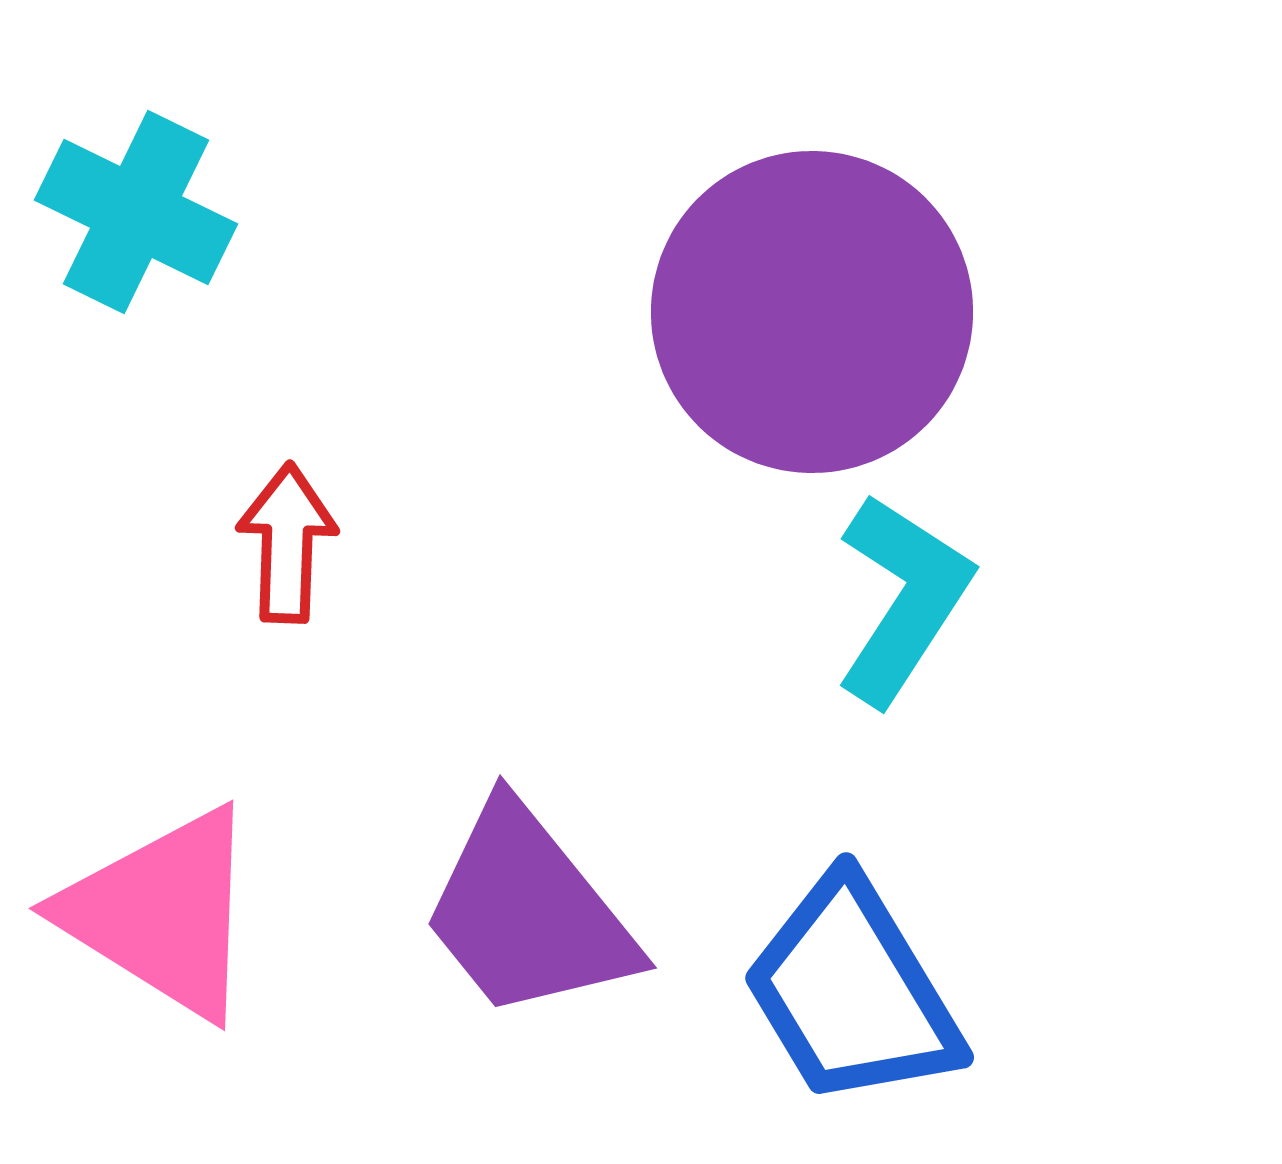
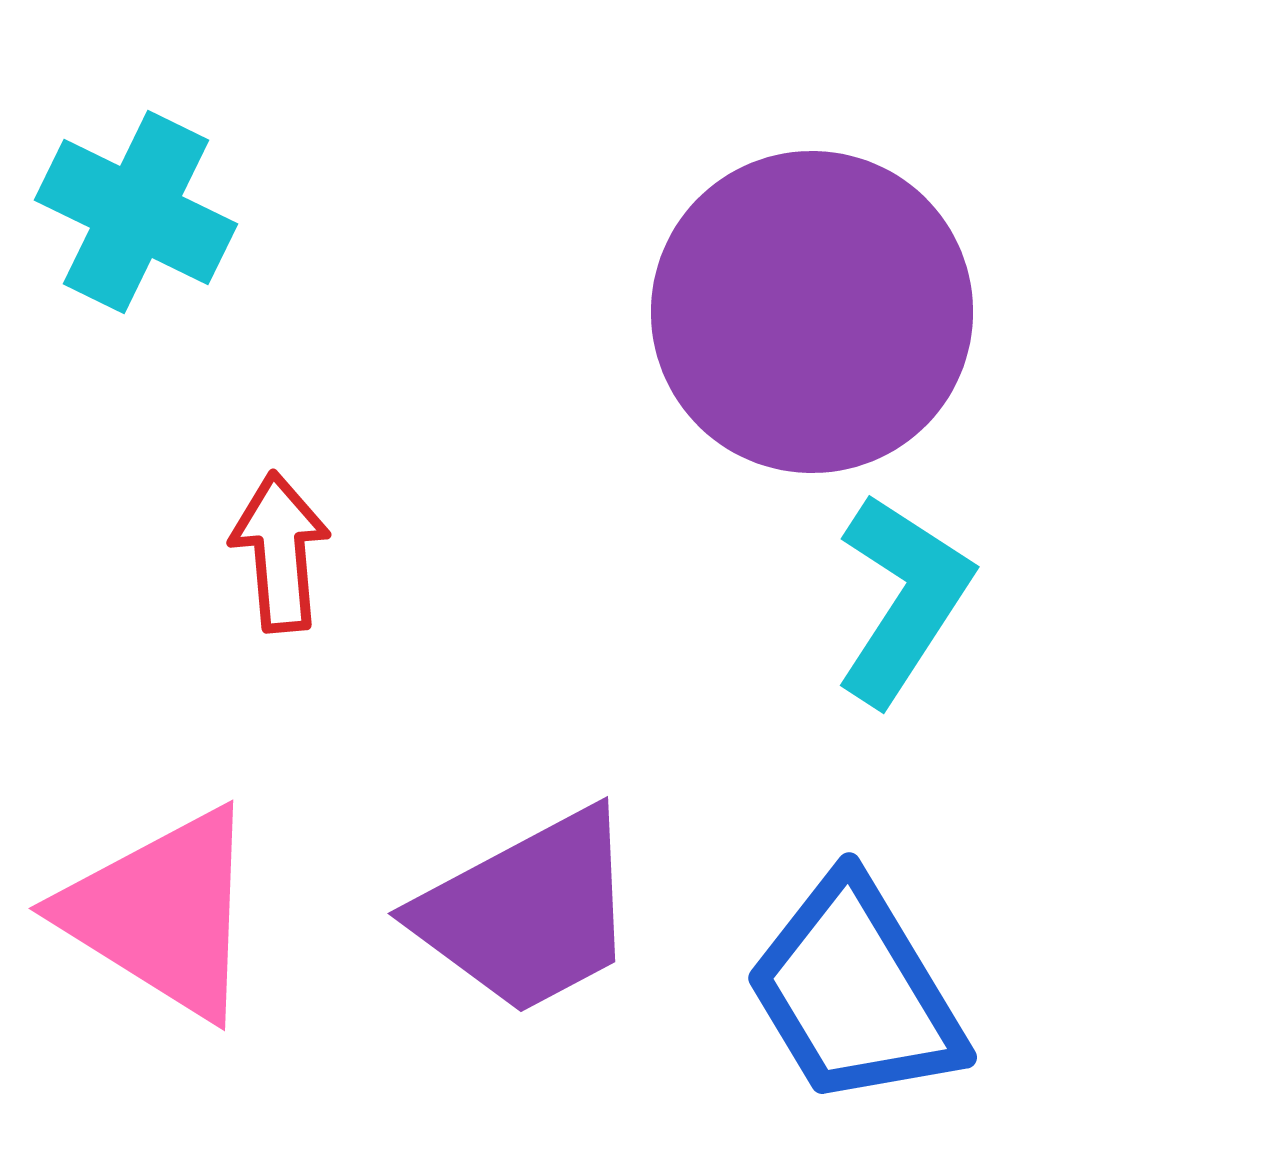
red arrow: moved 7 px left, 9 px down; rotated 7 degrees counterclockwise
purple trapezoid: rotated 79 degrees counterclockwise
blue trapezoid: moved 3 px right
